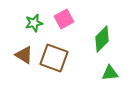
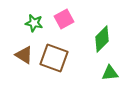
green star: rotated 24 degrees clockwise
